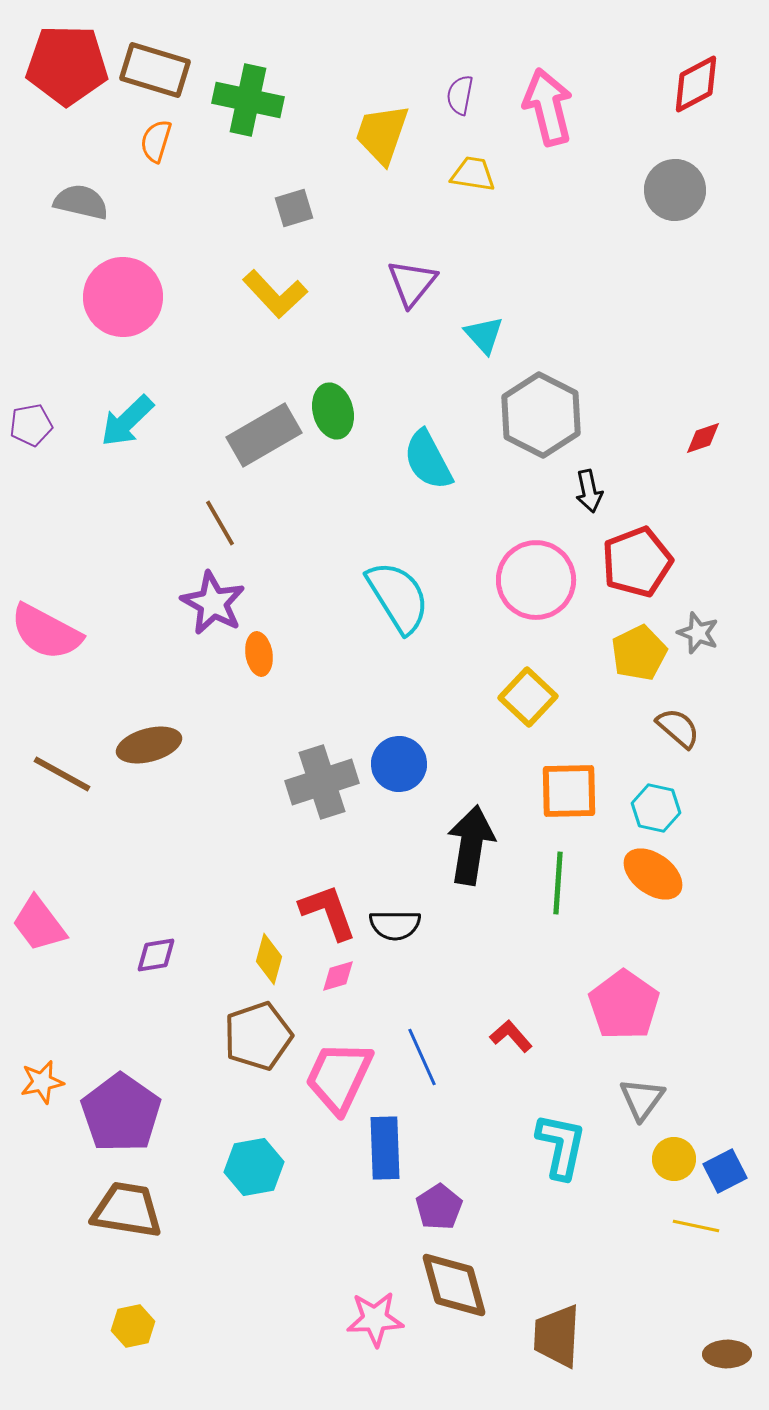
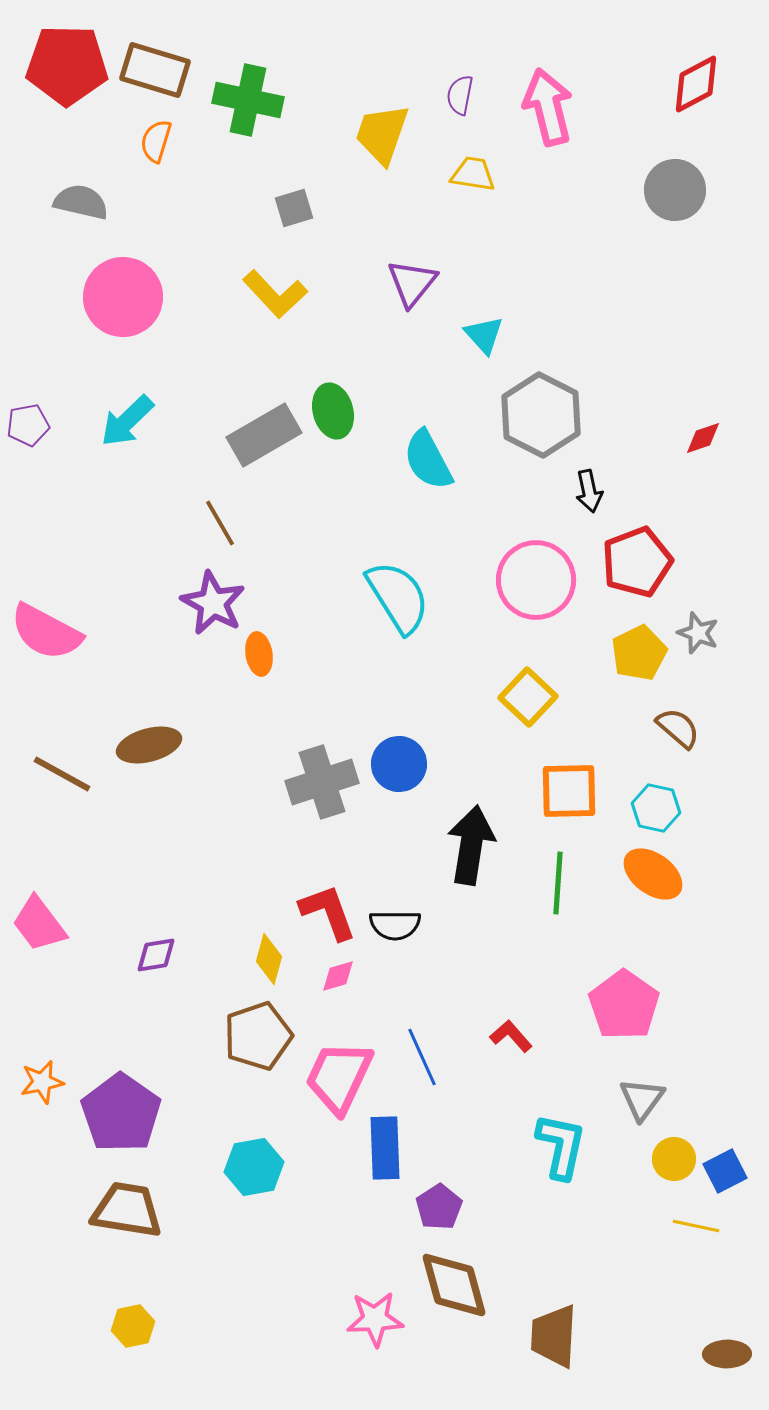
purple pentagon at (31, 425): moved 3 px left
brown trapezoid at (557, 1336): moved 3 px left
